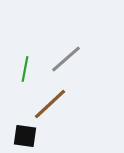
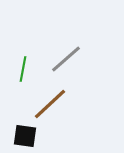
green line: moved 2 px left
